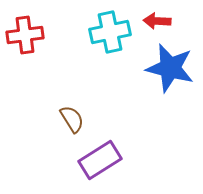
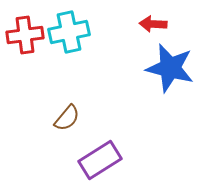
red arrow: moved 4 px left, 3 px down
cyan cross: moved 41 px left
brown semicircle: moved 5 px left, 1 px up; rotated 72 degrees clockwise
